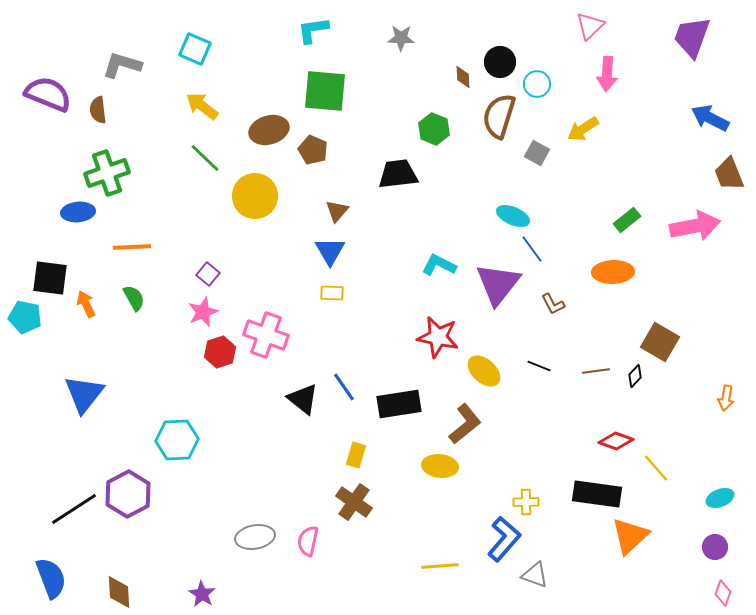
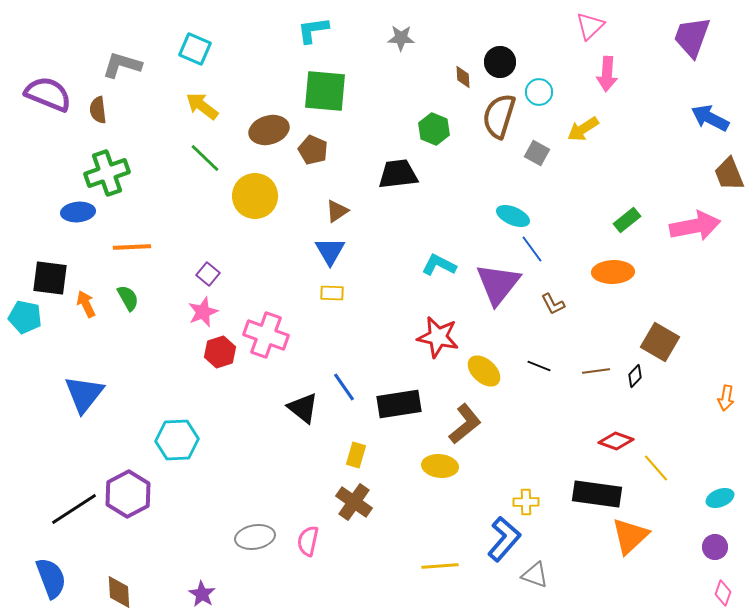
cyan circle at (537, 84): moved 2 px right, 8 px down
brown triangle at (337, 211): rotated 15 degrees clockwise
green semicircle at (134, 298): moved 6 px left
black triangle at (303, 399): moved 9 px down
